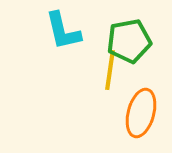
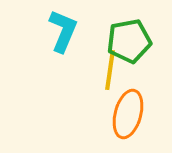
cyan L-shape: rotated 144 degrees counterclockwise
orange ellipse: moved 13 px left, 1 px down
